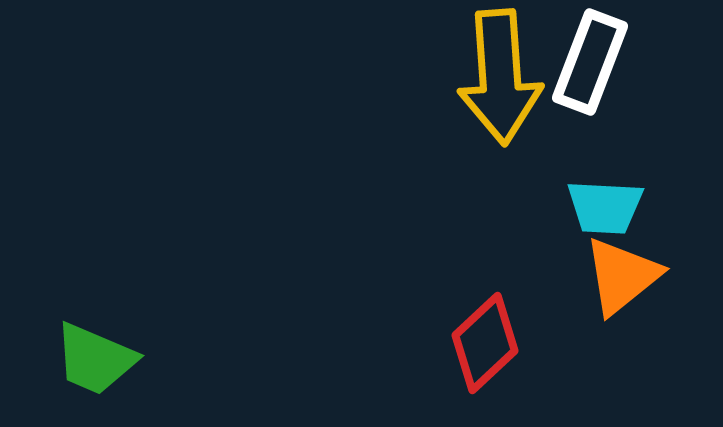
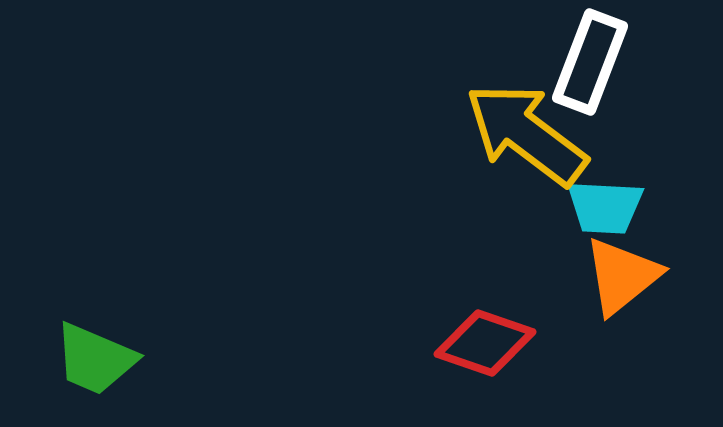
yellow arrow: moved 26 px right, 57 px down; rotated 131 degrees clockwise
red diamond: rotated 62 degrees clockwise
